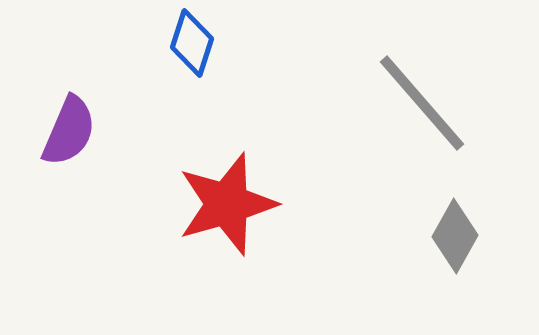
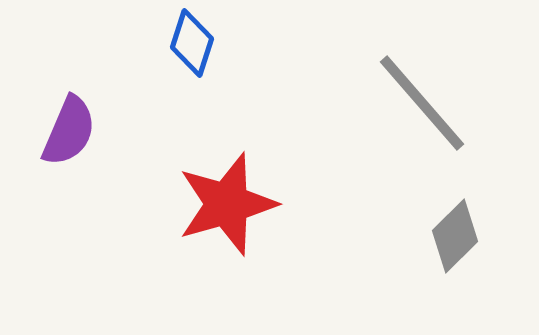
gray diamond: rotated 16 degrees clockwise
